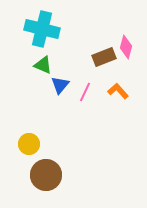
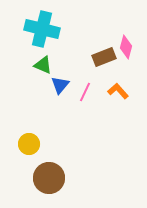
brown circle: moved 3 px right, 3 px down
